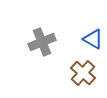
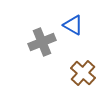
blue triangle: moved 20 px left, 14 px up
